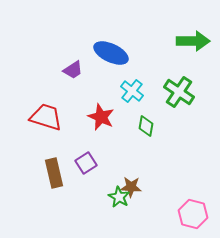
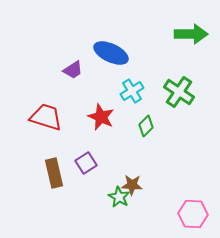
green arrow: moved 2 px left, 7 px up
cyan cross: rotated 20 degrees clockwise
green diamond: rotated 35 degrees clockwise
brown star: moved 1 px right, 2 px up
pink hexagon: rotated 12 degrees counterclockwise
